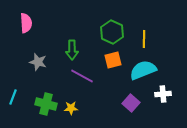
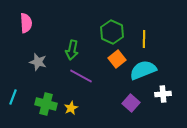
green arrow: rotated 12 degrees clockwise
orange square: moved 4 px right, 1 px up; rotated 24 degrees counterclockwise
purple line: moved 1 px left
yellow star: rotated 24 degrees counterclockwise
